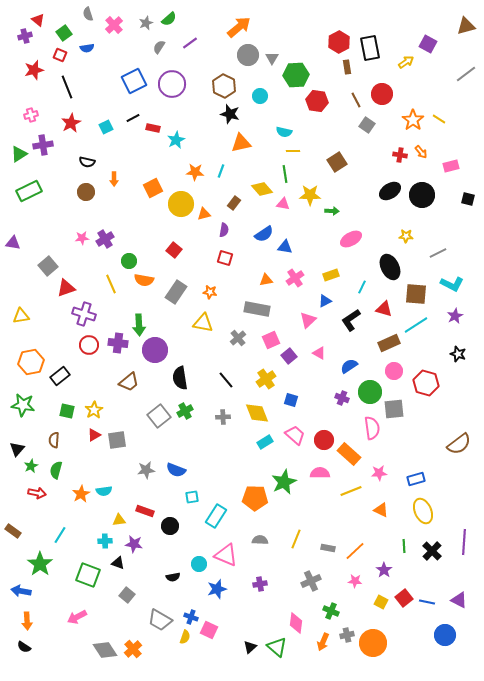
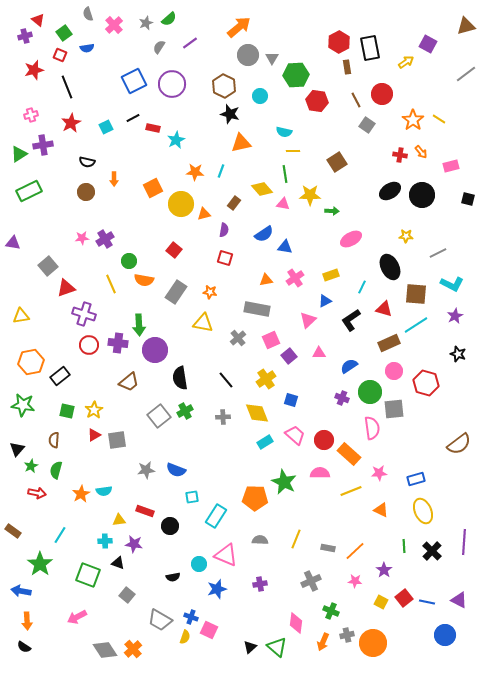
pink triangle at (319, 353): rotated 32 degrees counterclockwise
green star at (284, 482): rotated 20 degrees counterclockwise
